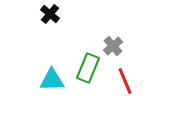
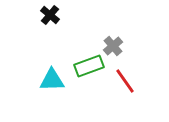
black cross: moved 1 px down
green rectangle: moved 1 px right, 2 px up; rotated 48 degrees clockwise
red line: rotated 12 degrees counterclockwise
